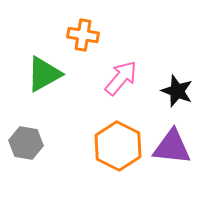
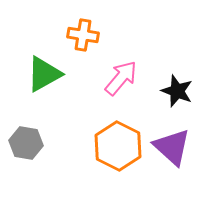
purple triangle: rotated 36 degrees clockwise
